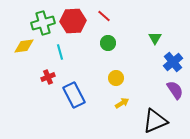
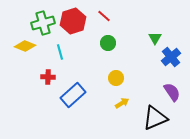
red hexagon: rotated 15 degrees counterclockwise
yellow diamond: moved 1 px right; rotated 30 degrees clockwise
blue cross: moved 2 px left, 5 px up
red cross: rotated 24 degrees clockwise
purple semicircle: moved 3 px left, 2 px down
blue rectangle: moved 1 px left; rotated 75 degrees clockwise
black triangle: moved 3 px up
